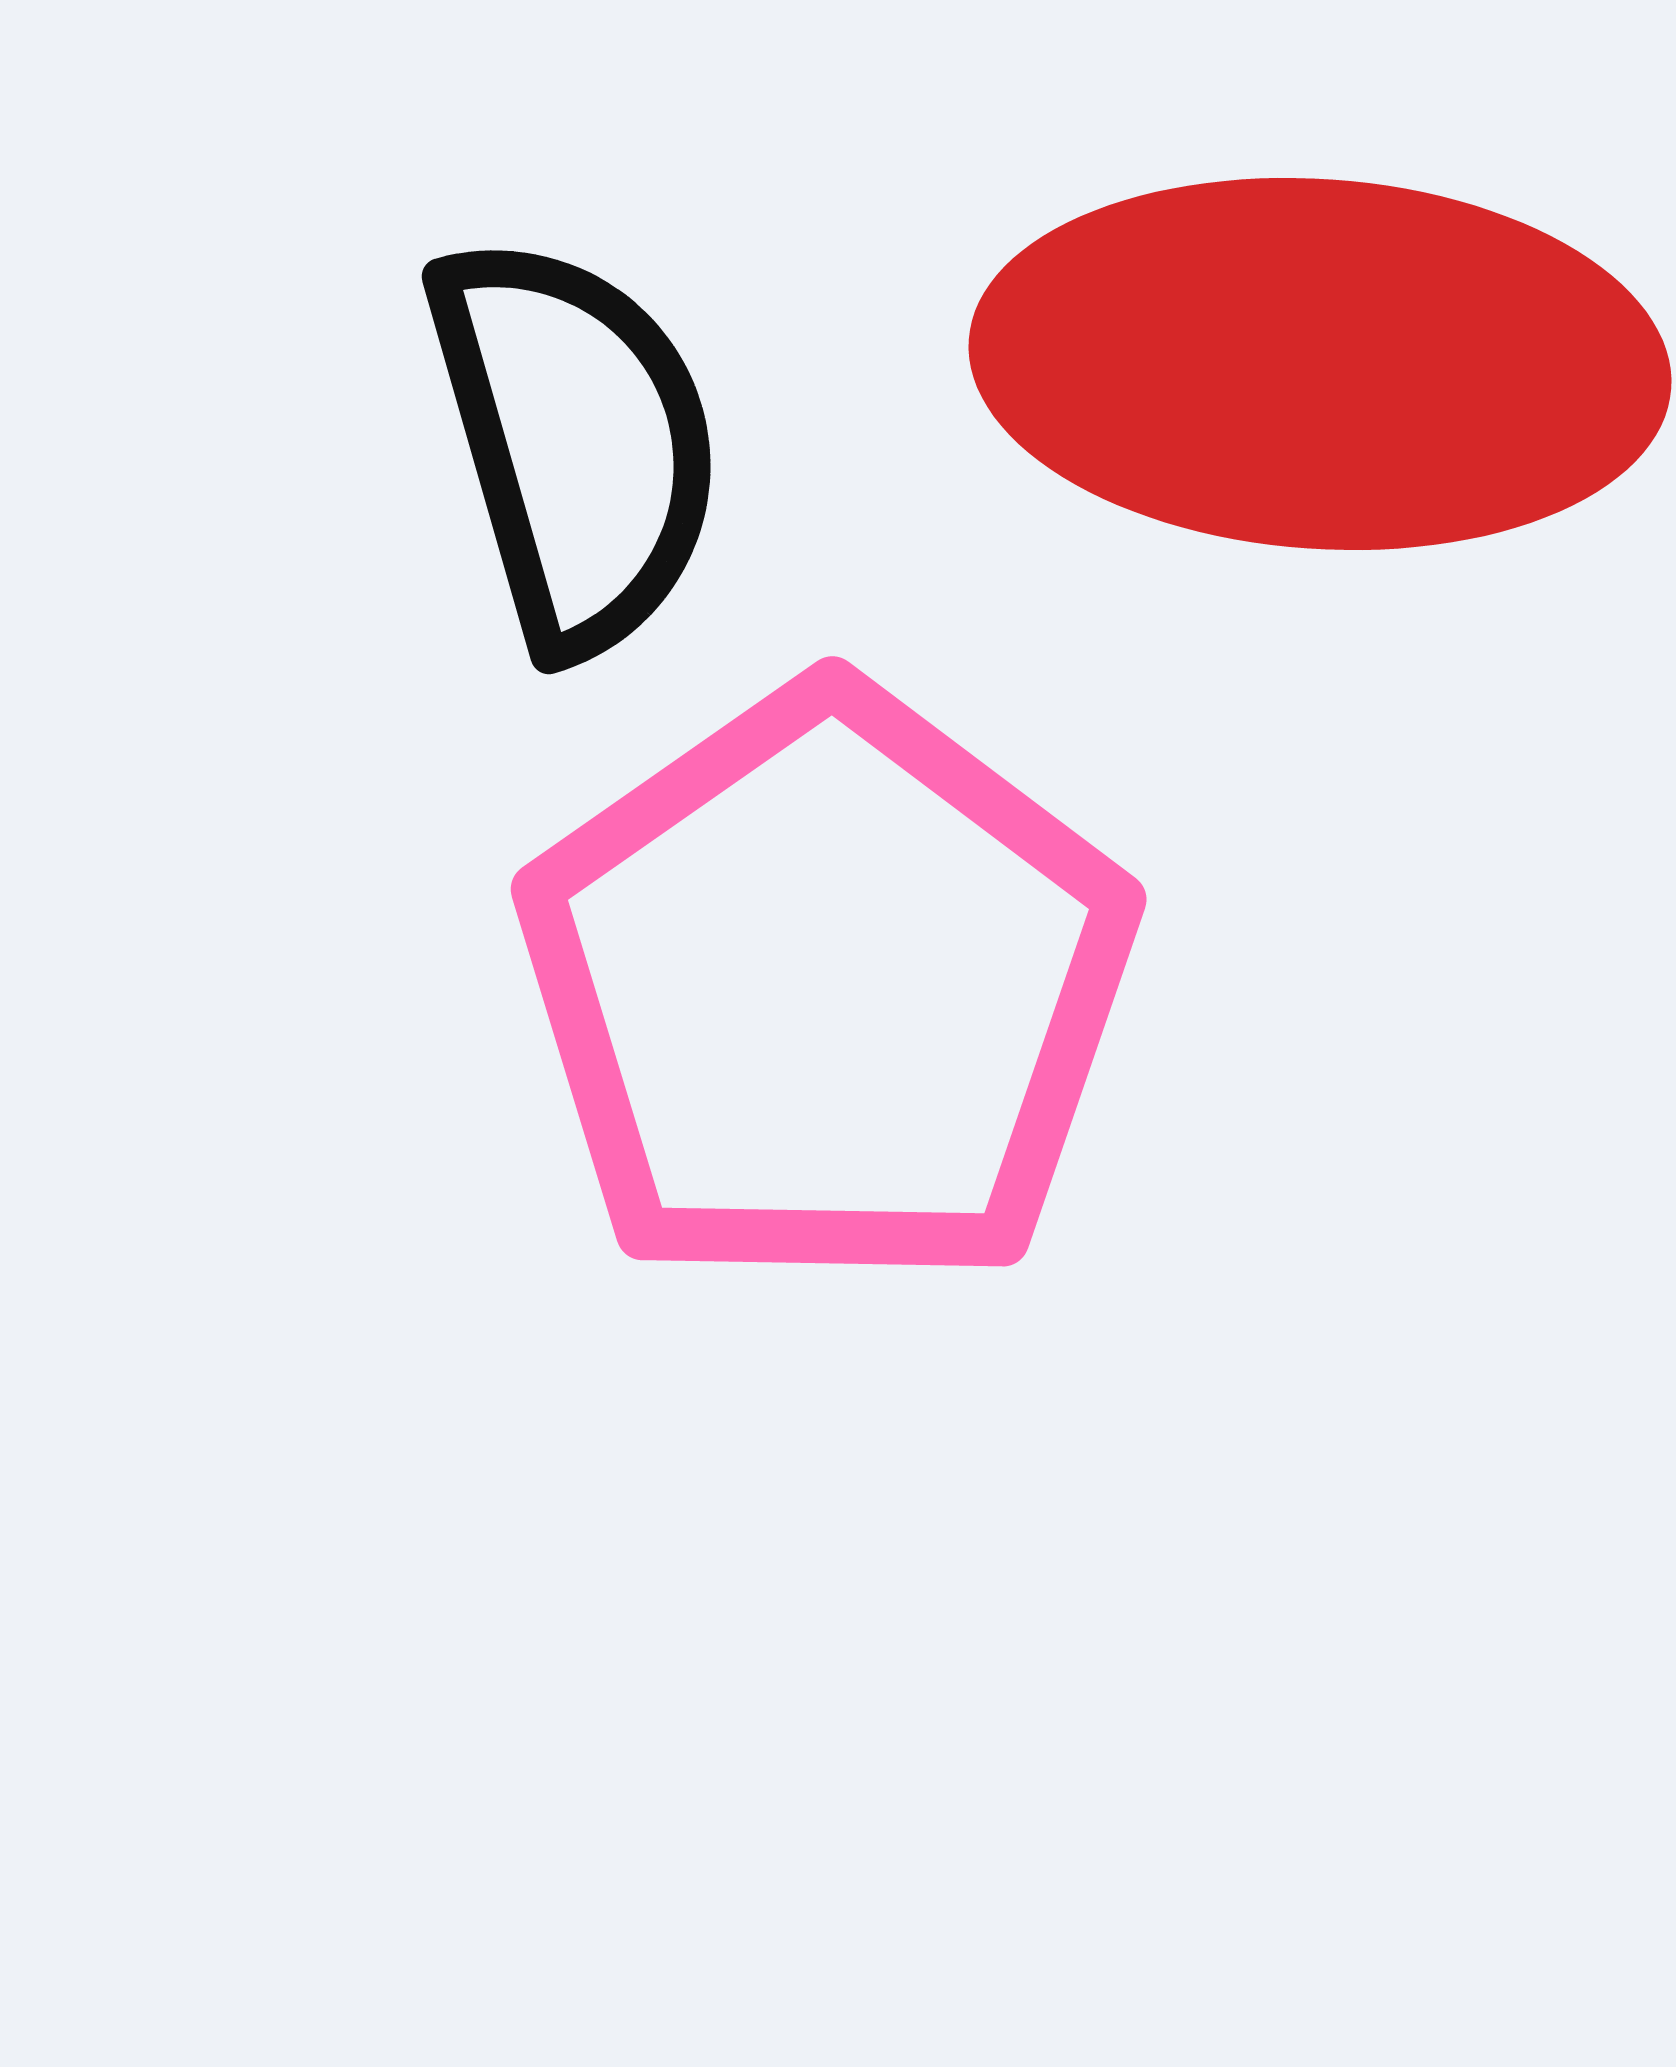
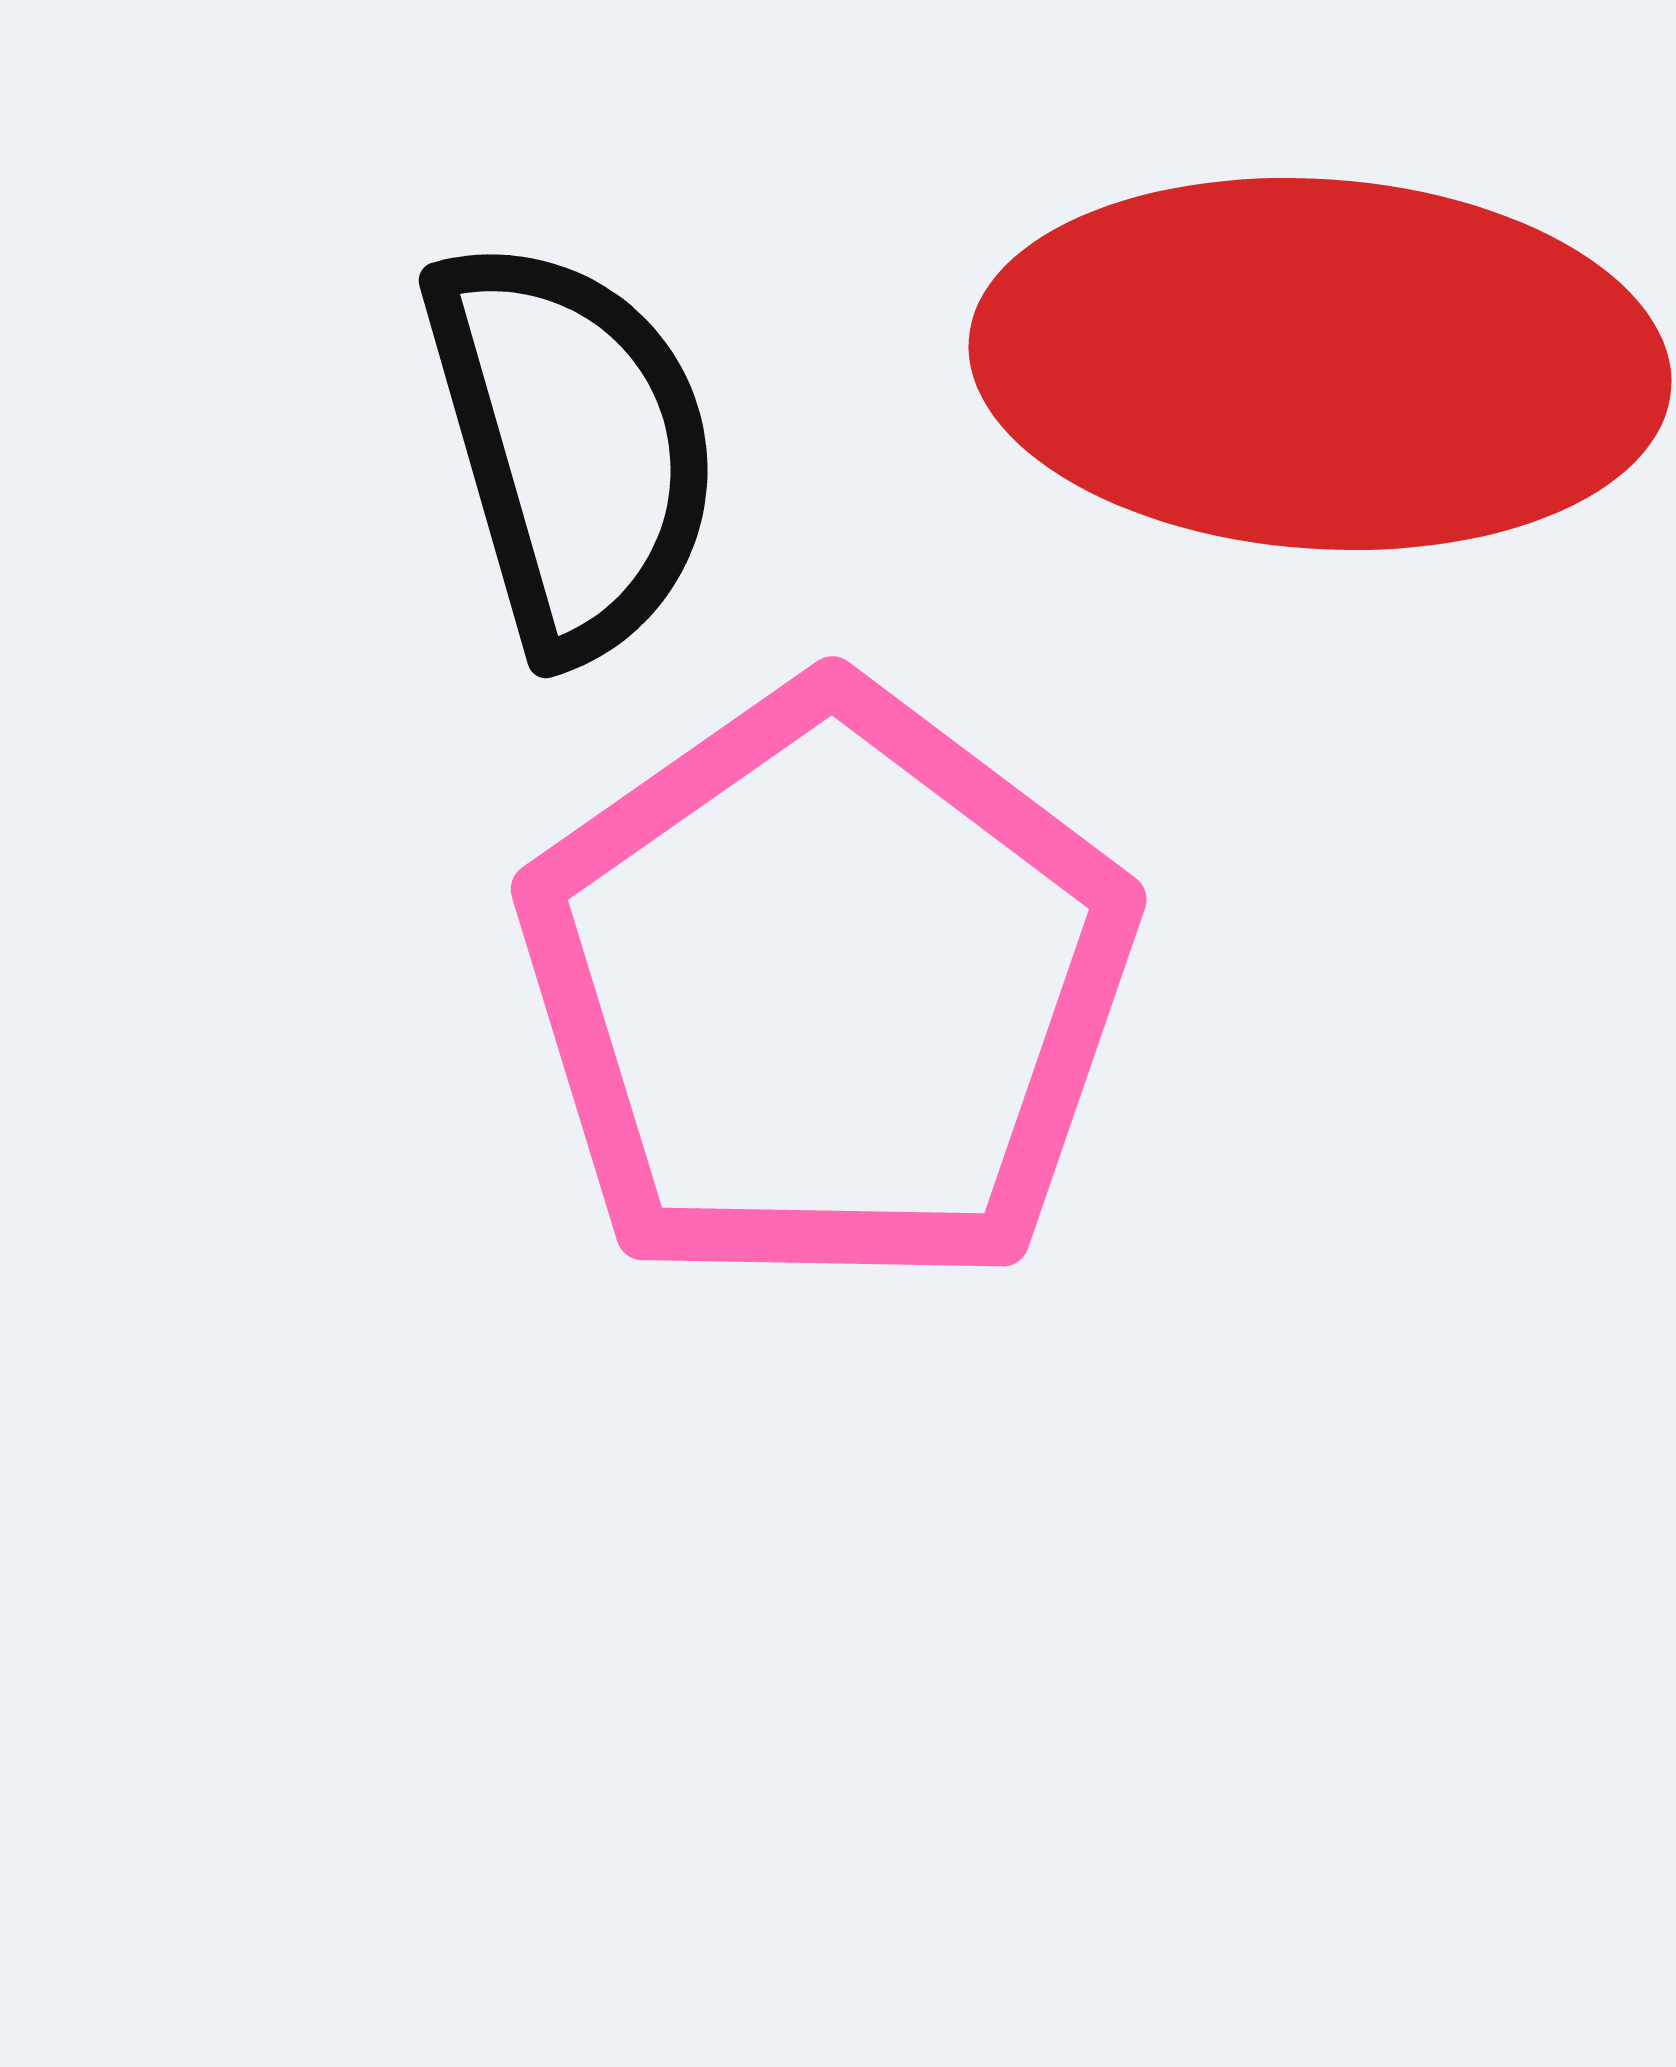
black semicircle: moved 3 px left, 4 px down
